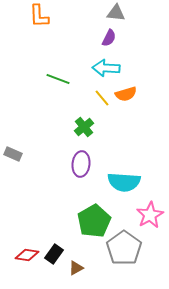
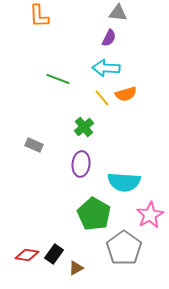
gray triangle: moved 2 px right
gray rectangle: moved 21 px right, 9 px up
green pentagon: moved 7 px up; rotated 12 degrees counterclockwise
